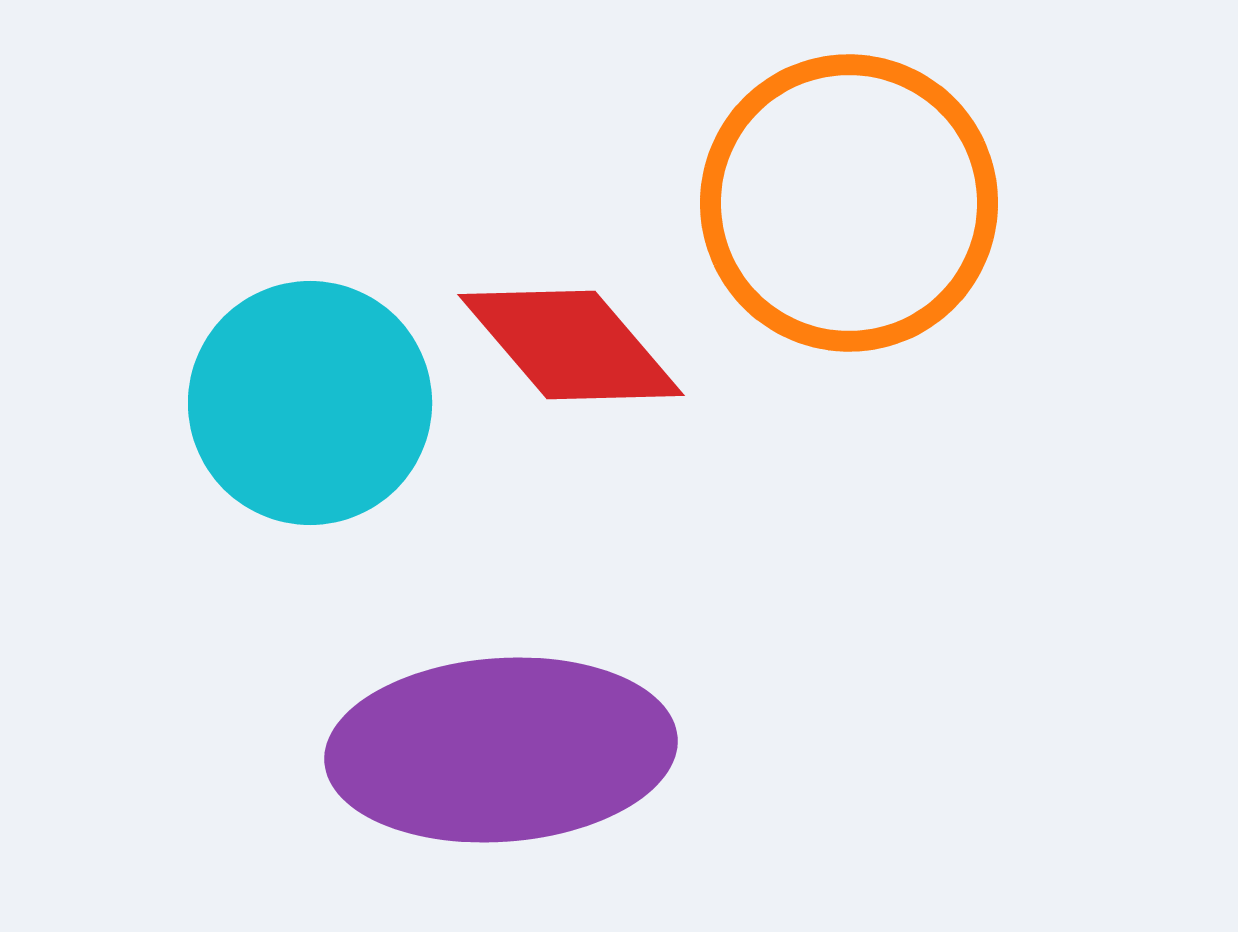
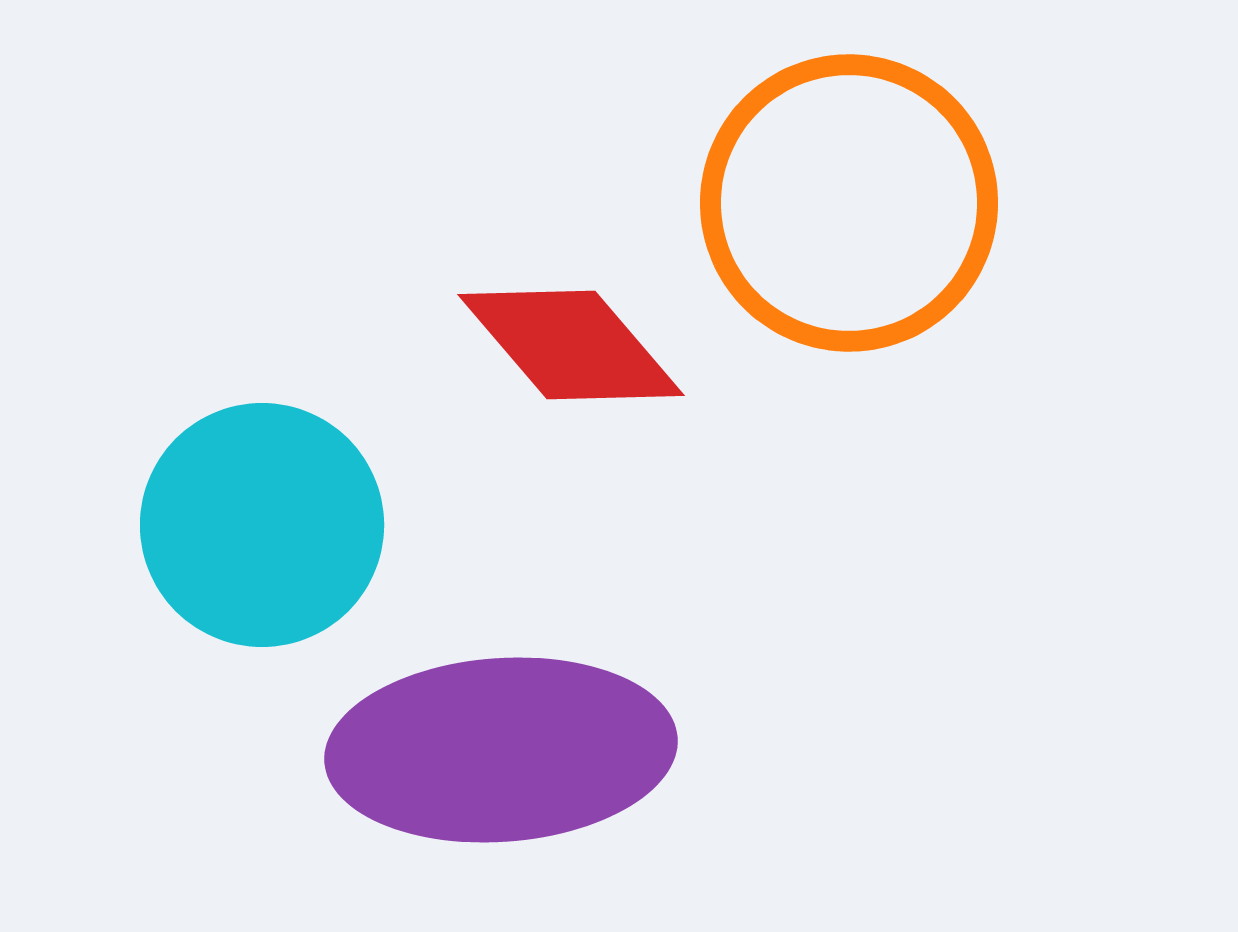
cyan circle: moved 48 px left, 122 px down
